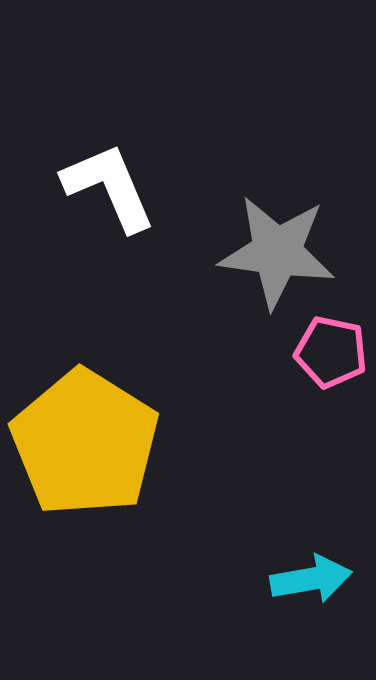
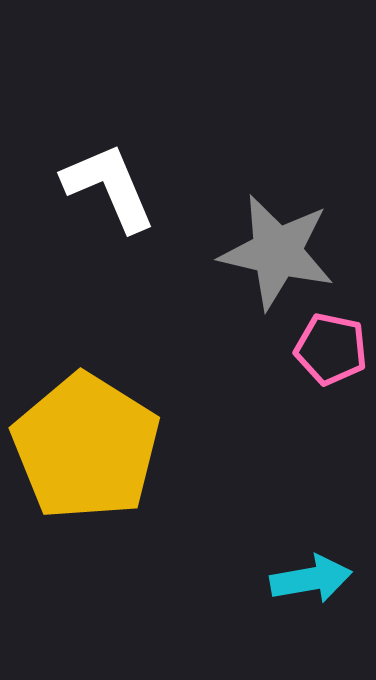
gray star: rotated 5 degrees clockwise
pink pentagon: moved 3 px up
yellow pentagon: moved 1 px right, 4 px down
